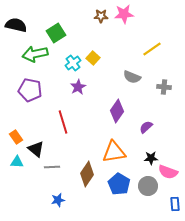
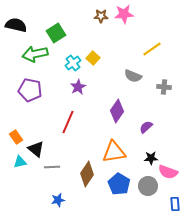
gray semicircle: moved 1 px right, 1 px up
red line: moved 5 px right; rotated 40 degrees clockwise
cyan triangle: moved 3 px right; rotated 16 degrees counterclockwise
